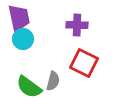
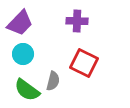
purple trapezoid: moved 1 px right, 5 px down; rotated 56 degrees clockwise
purple cross: moved 4 px up
cyan circle: moved 15 px down
green semicircle: moved 2 px left, 3 px down
